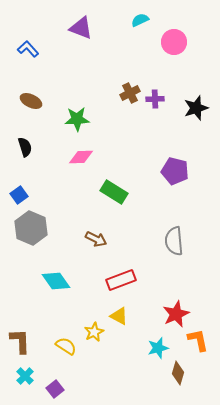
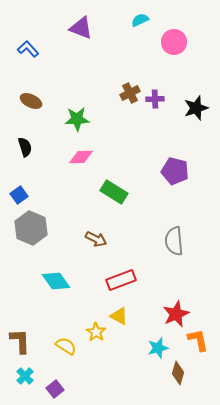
yellow star: moved 2 px right; rotated 12 degrees counterclockwise
